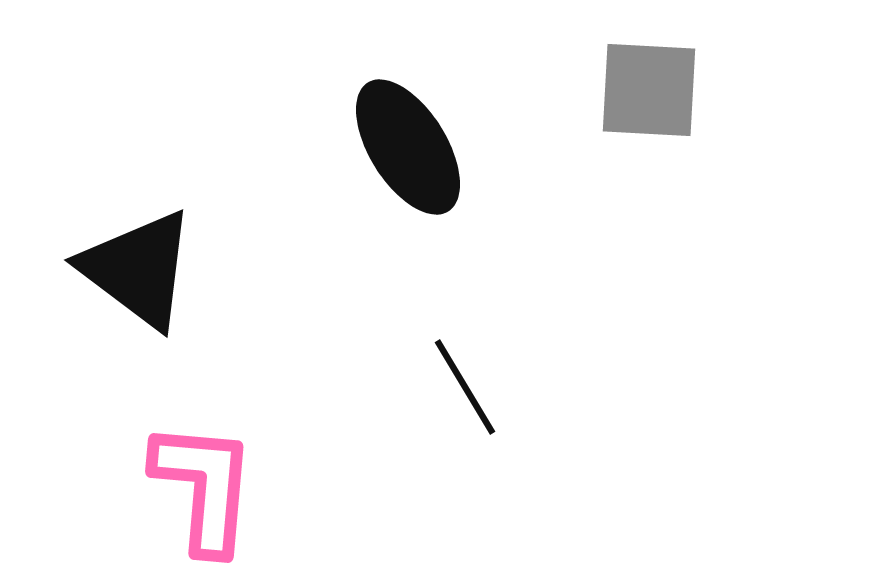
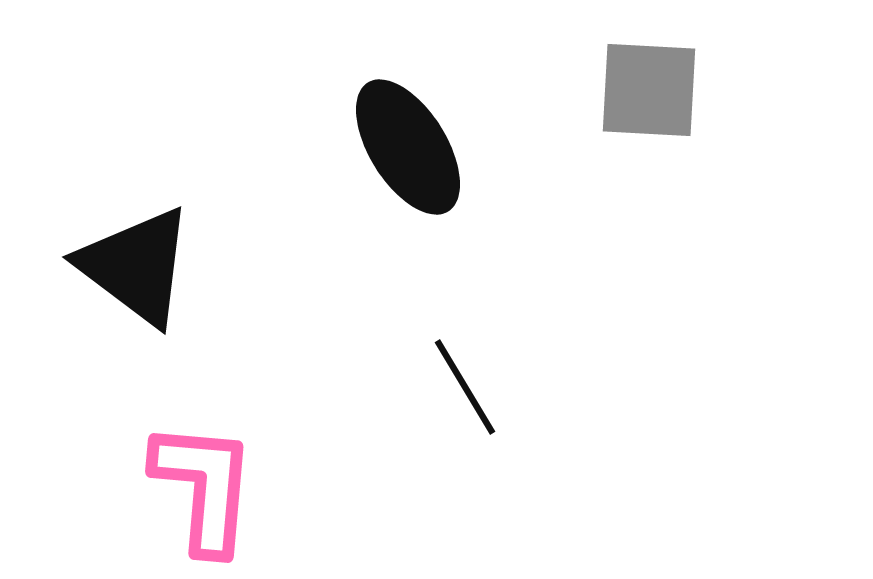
black triangle: moved 2 px left, 3 px up
